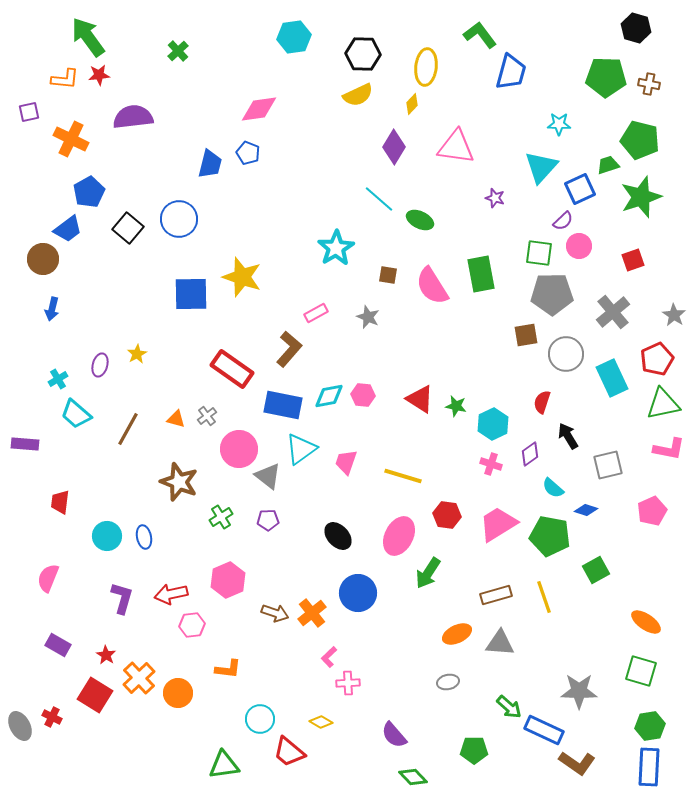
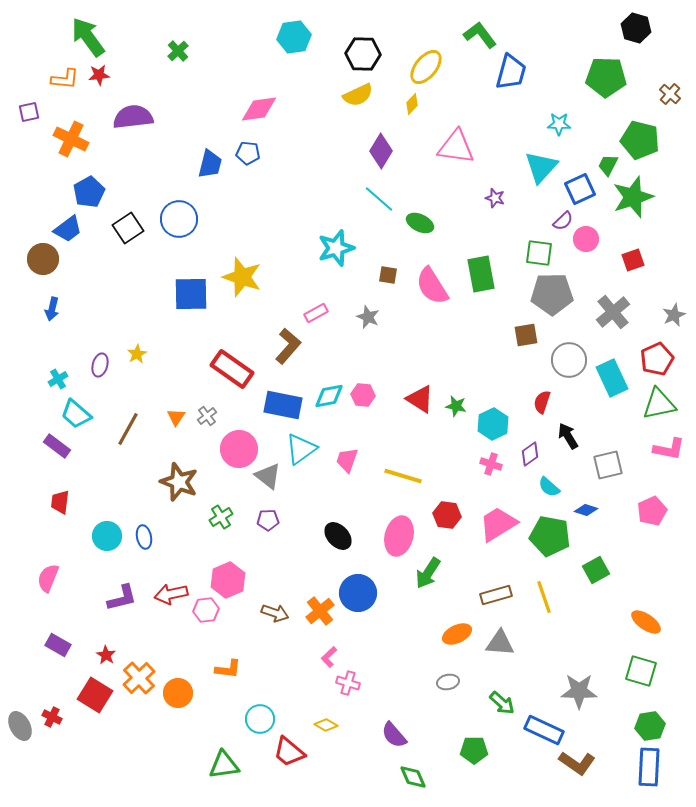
yellow ellipse at (426, 67): rotated 33 degrees clockwise
brown cross at (649, 84): moved 21 px right, 10 px down; rotated 30 degrees clockwise
purple diamond at (394, 147): moved 13 px left, 4 px down
blue pentagon at (248, 153): rotated 15 degrees counterclockwise
green trapezoid at (608, 165): rotated 45 degrees counterclockwise
green star at (641, 197): moved 8 px left
green ellipse at (420, 220): moved 3 px down
black square at (128, 228): rotated 16 degrees clockwise
pink circle at (579, 246): moved 7 px right, 7 px up
cyan star at (336, 248): rotated 15 degrees clockwise
gray star at (674, 315): rotated 15 degrees clockwise
brown L-shape at (289, 349): moved 1 px left, 3 px up
gray circle at (566, 354): moved 3 px right, 6 px down
green triangle at (663, 404): moved 4 px left
orange triangle at (176, 419): moved 2 px up; rotated 48 degrees clockwise
purple rectangle at (25, 444): moved 32 px right, 2 px down; rotated 32 degrees clockwise
pink trapezoid at (346, 462): moved 1 px right, 2 px up
cyan semicircle at (553, 488): moved 4 px left, 1 px up
pink ellipse at (399, 536): rotated 12 degrees counterclockwise
purple L-shape at (122, 598): rotated 60 degrees clockwise
orange cross at (312, 613): moved 8 px right, 2 px up
pink hexagon at (192, 625): moved 14 px right, 15 px up
pink cross at (348, 683): rotated 20 degrees clockwise
green arrow at (509, 707): moved 7 px left, 4 px up
yellow diamond at (321, 722): moved 5 px right, 3 px down
green diamond at (413, 777): rotated 20 degrees clockwise
